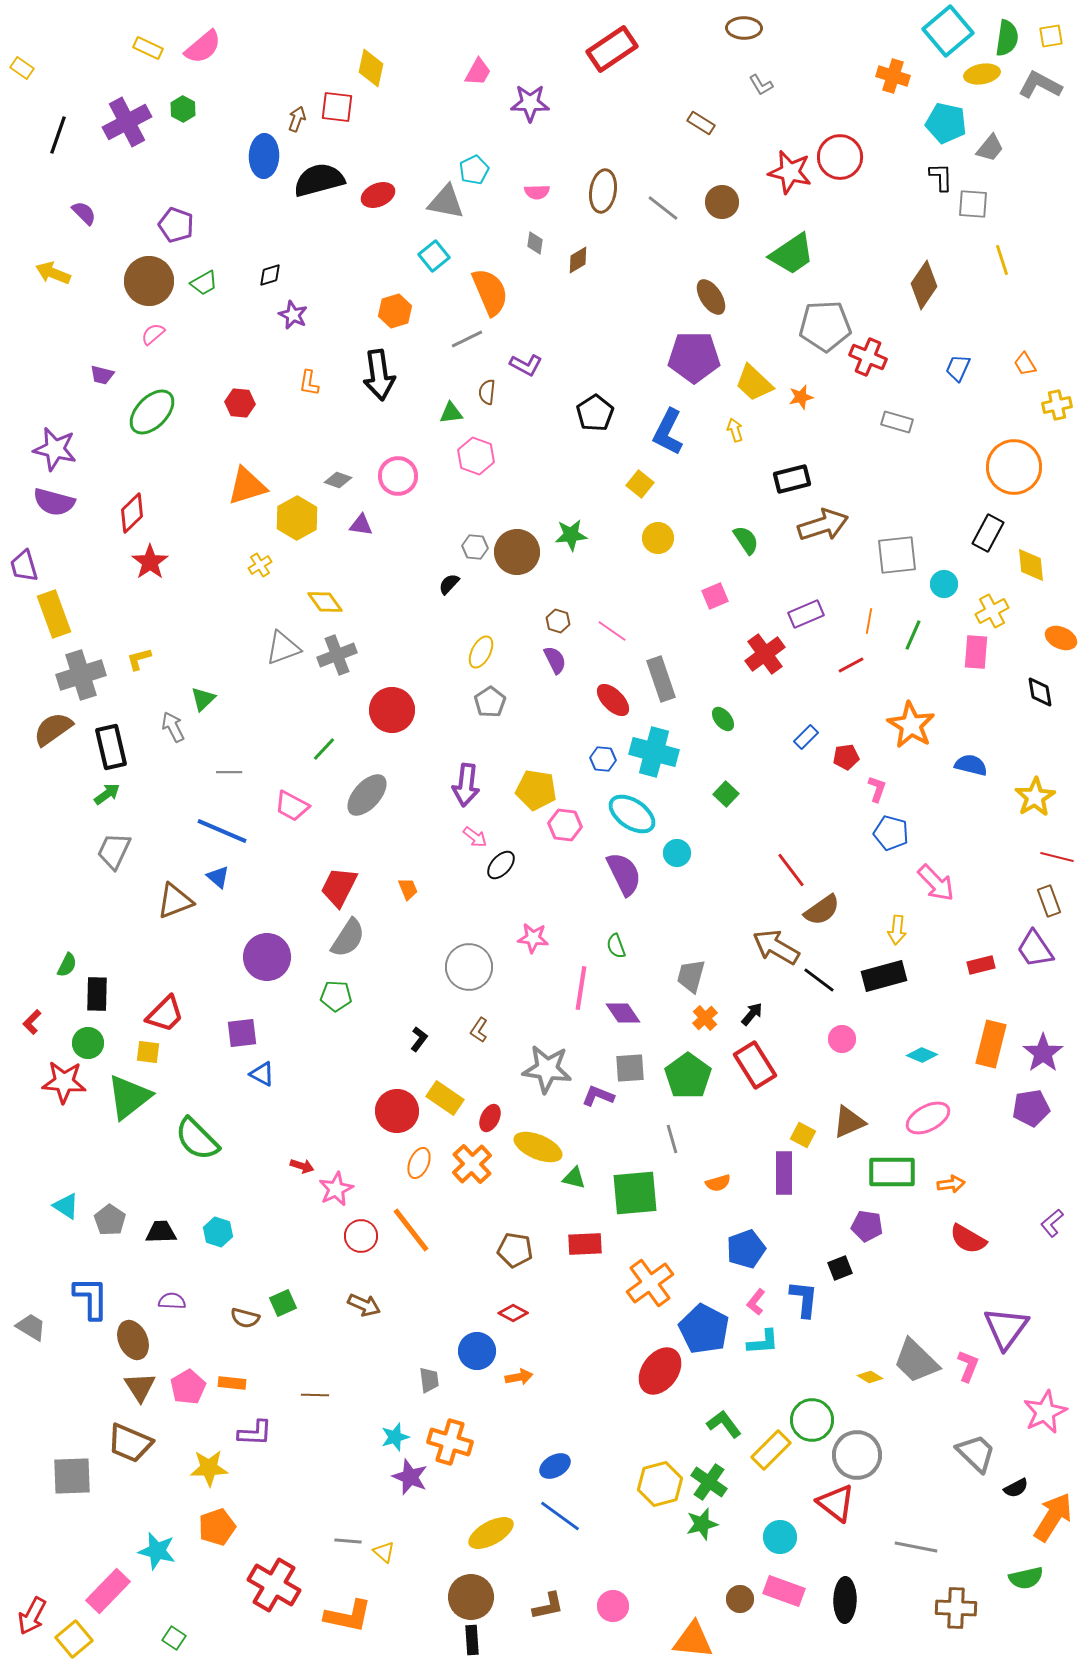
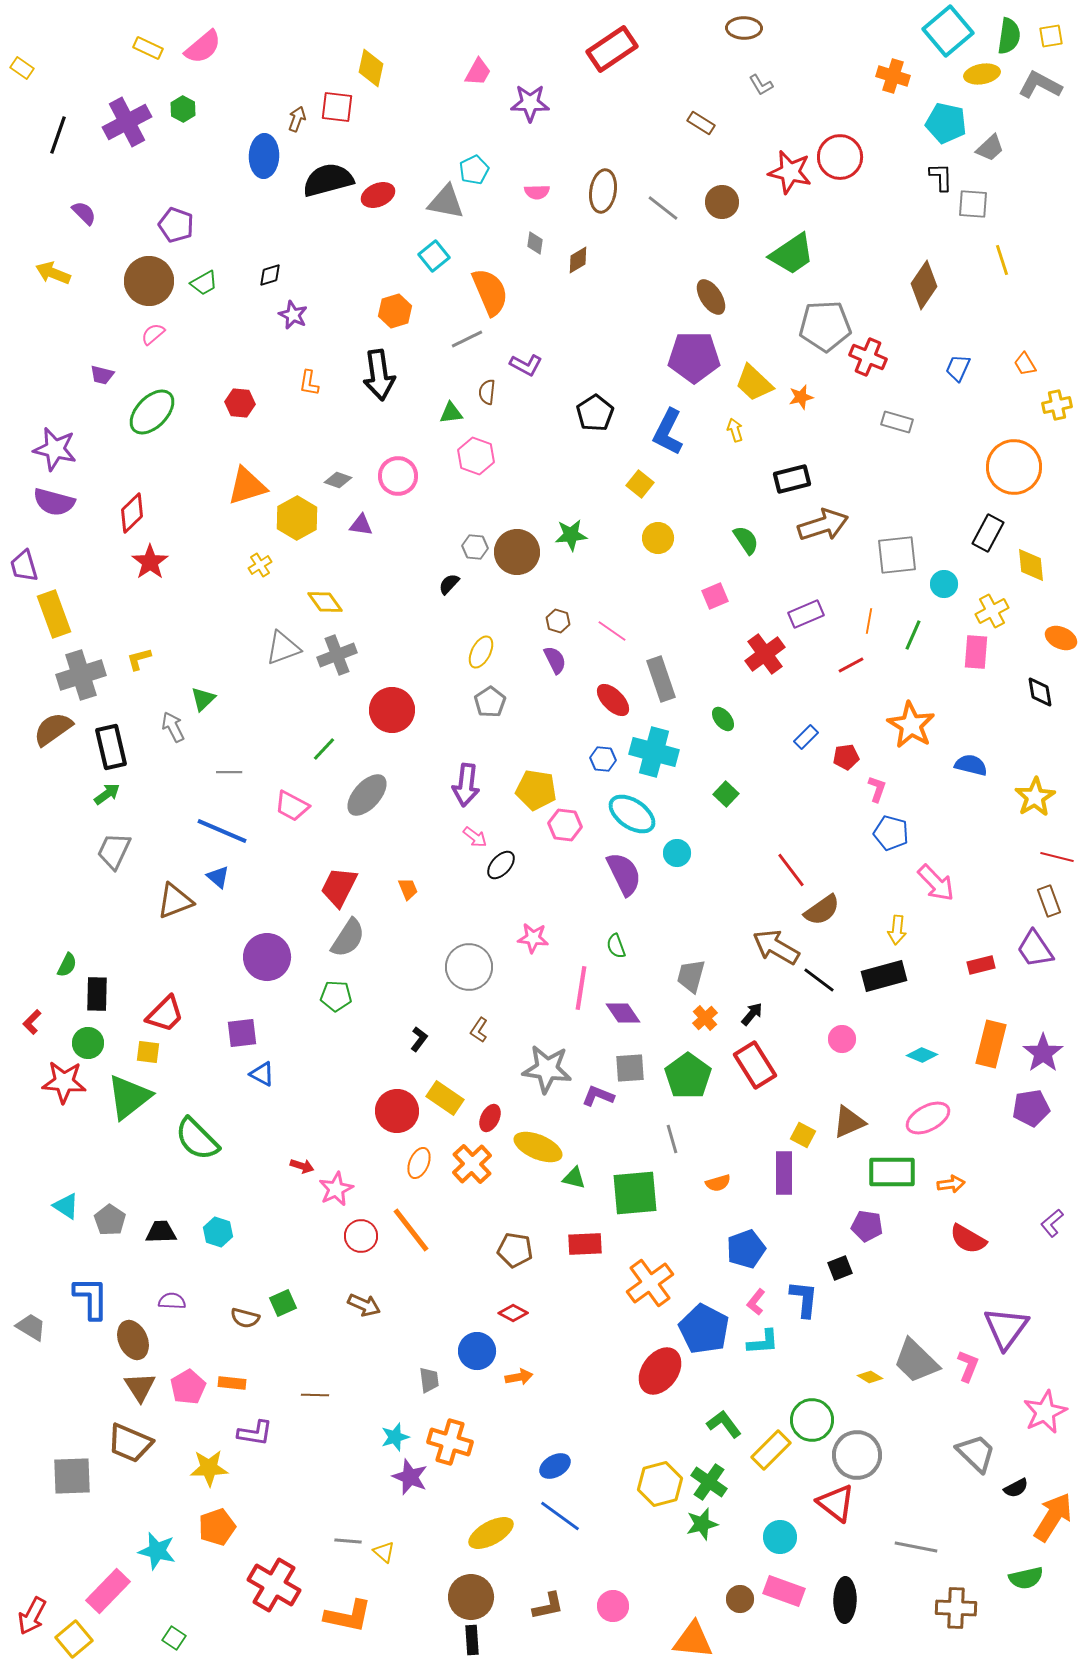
green semicircle at (1007, 38): moved 2 px right, 2 px up
gray trapezoid at (990, 148): rotated 8 degrees clockwise
black semicircle at (319, 180): moved 9 px right
purple L-shape at (255, 1433): rotated 6 degrees clockwise
